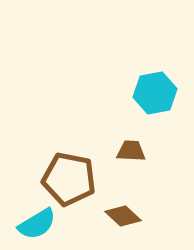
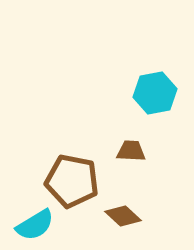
brown pentagon: moved 3 px right, 2 px down
cyan semicircle: moved 2 px left, 1 px down
